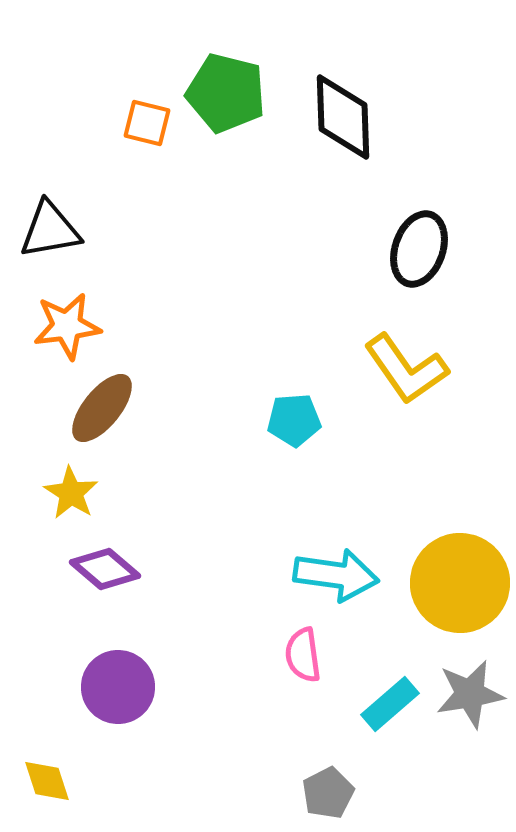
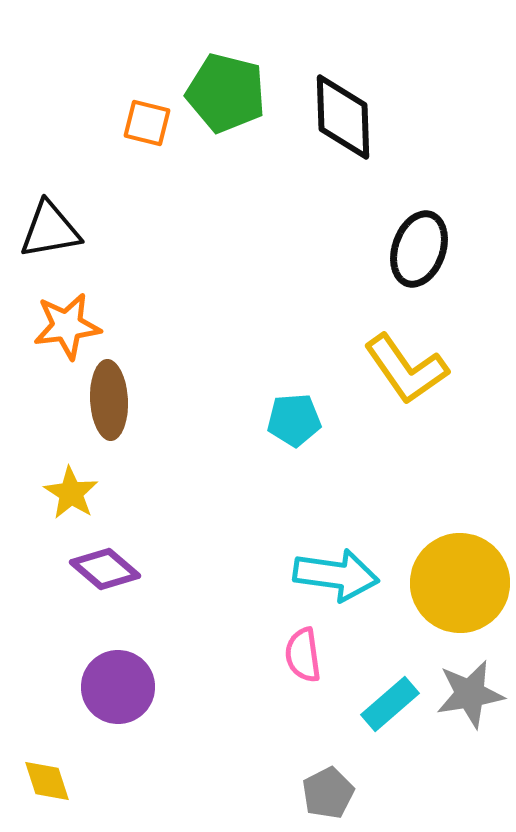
brown ellipse: moved 7 px right, 8 px up; rotated 42 degrees counterclockwise
